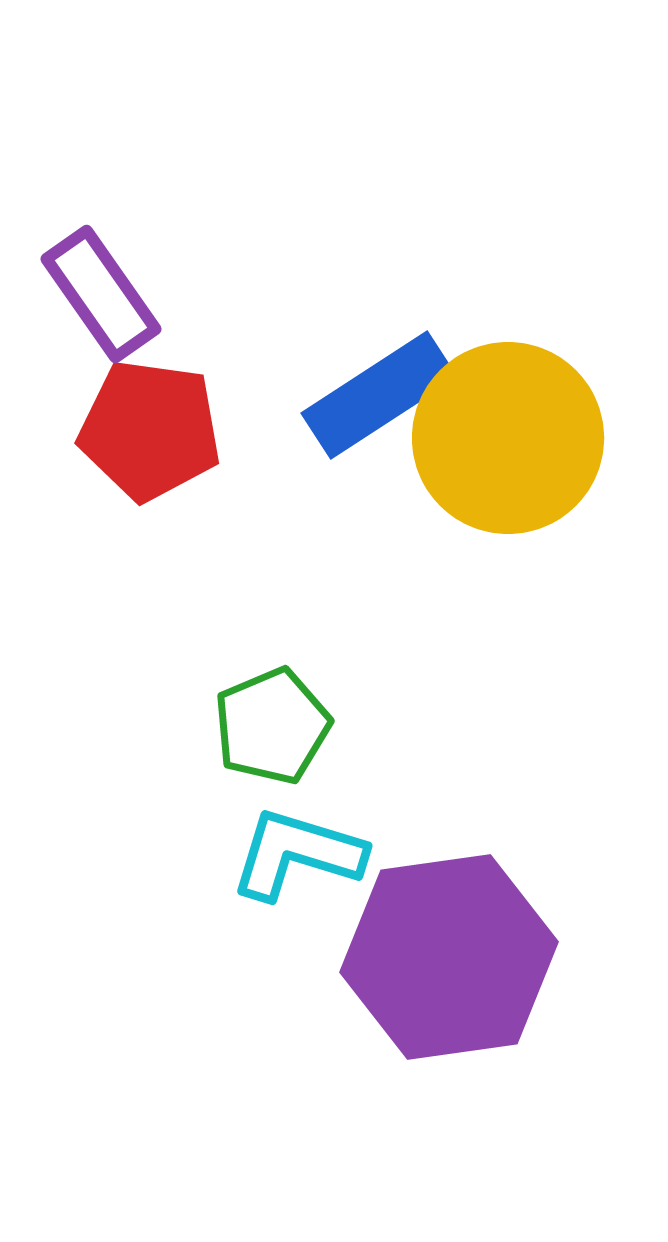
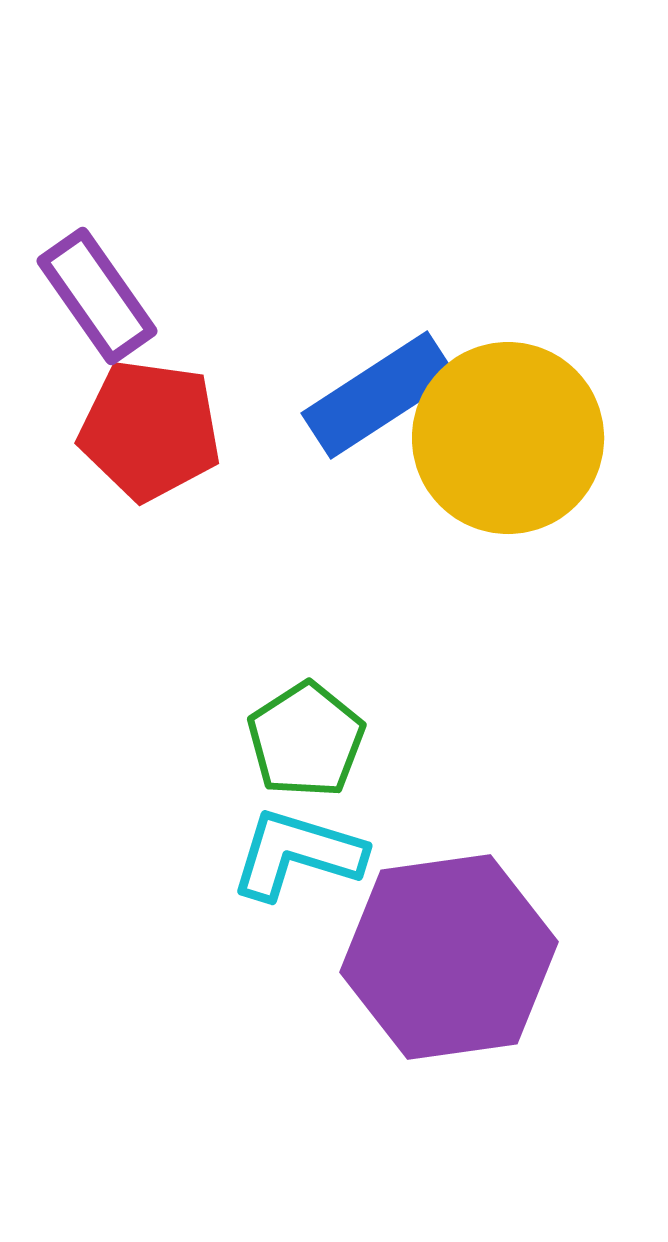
purple rectangle: moved 4 px left, 2 px down
green pentagon: moved 34 px right, 14 px down; rotated 10 degrees counterclockwise
